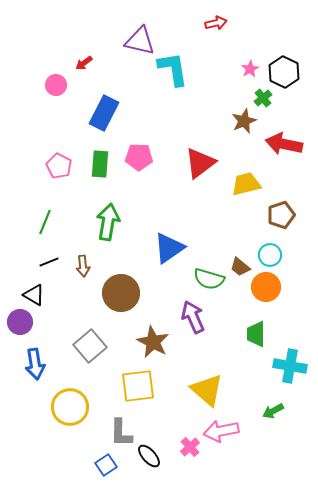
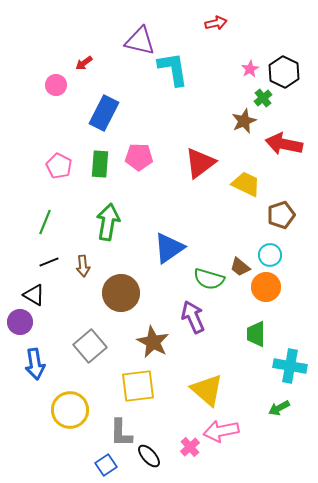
yellow trapezoid at (246, 184): rotated 40 degrees clockwise
yellow circle at (70, 407): moved 3 px down
green arrow at (273, 411): moved 6 px right, 3 px up
